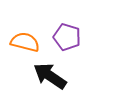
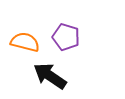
purple pentagon: moved 1 px left
